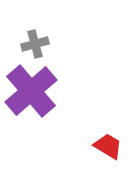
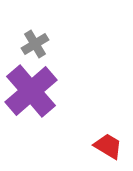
gray cross: rotated 16 degrees counterclockwise
